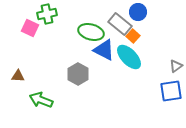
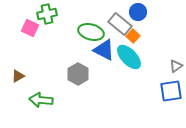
brown triangle: rotated 32 degrees counterclockwise
green arrow: rotated 15 degrees counterclockwise
